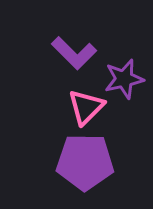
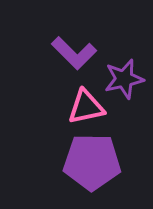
pink triangle: rotated 33 degrees clockwise
purple pentagon: moved 7 px right
